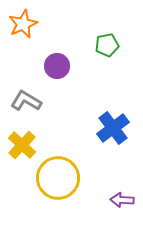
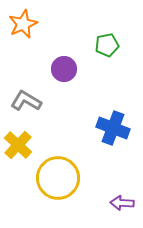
purple circle: moved 7 px right, 3 px down
blue cross: rotated 32 degrees counterclockwise
yellow cross: moved 4 px left
purple arrow: moved 3 px down
